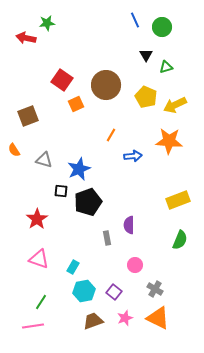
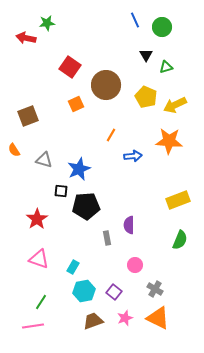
red square: moved 8 px right, 13 px up
black pentagon: moved 2 px left, 4 px down; rotated 16 degrees clockwise
